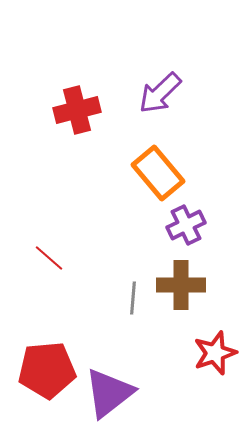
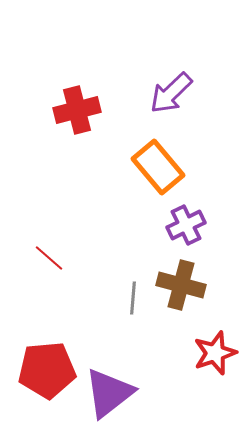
purple arrow: moved 11 px right
orange rectangle: moved 6 px up
brown cross: rotated 15 degrees clockwise
